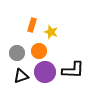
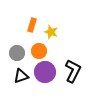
black L-shape: moved 1 px down; rotated 65 degrees counterclockwise
